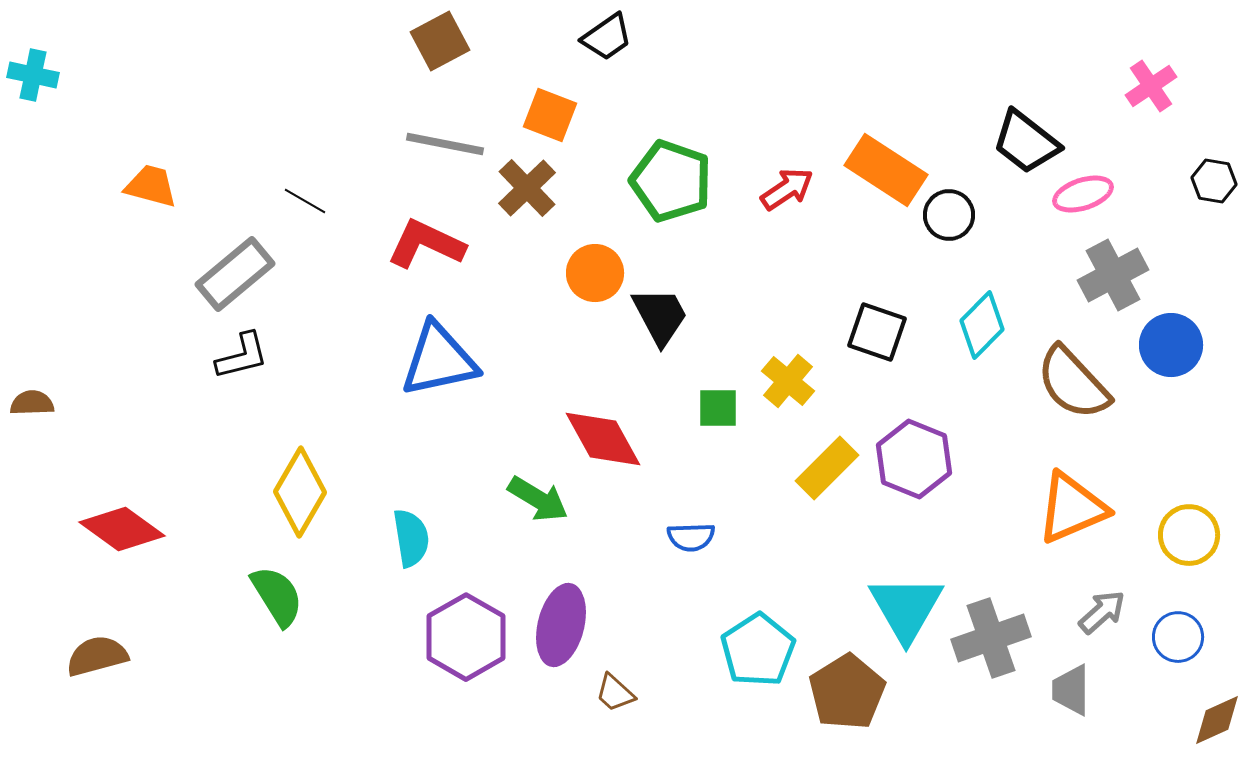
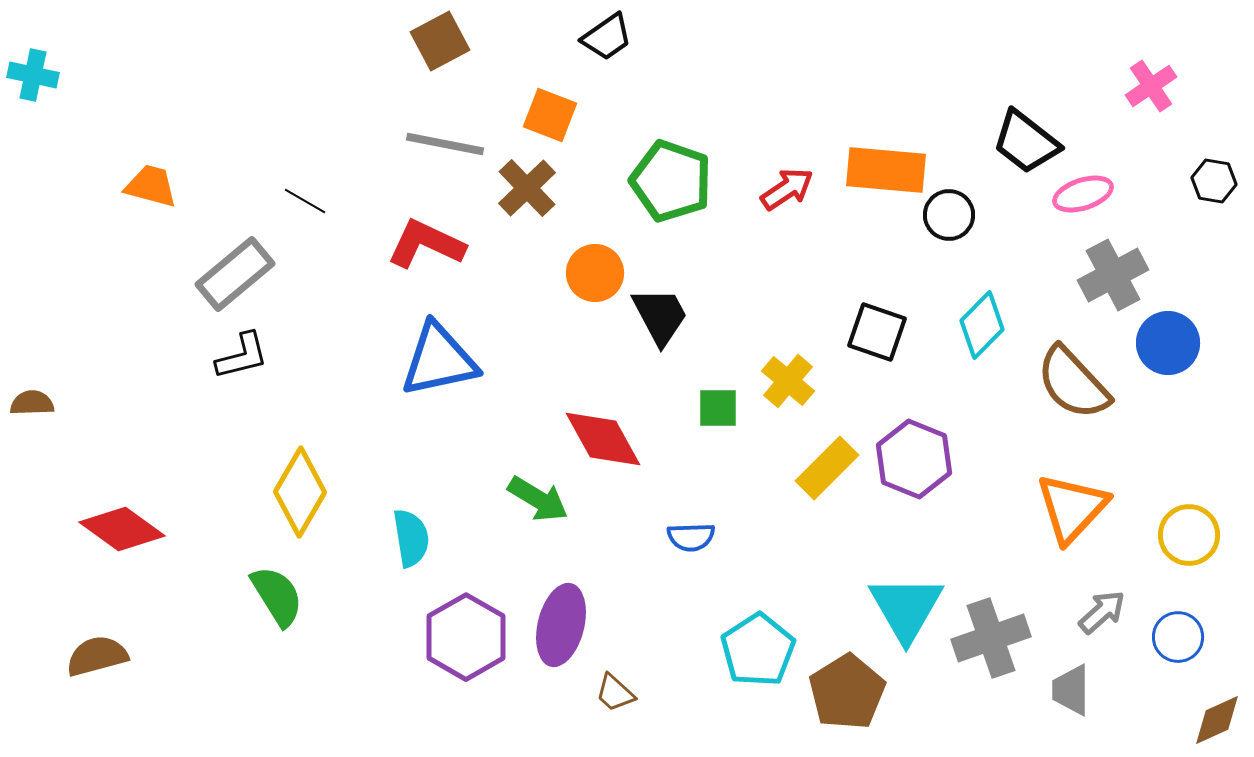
orange rectangle at (886, 170): rotated 28 degrees counterclockwise
blue circle at (1171, 345): moved 3 px left, 2 px up
orange triangle at (1072, 508): rotated 24 degrees counterclockwise
